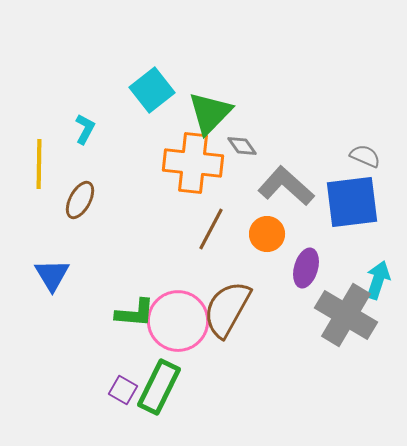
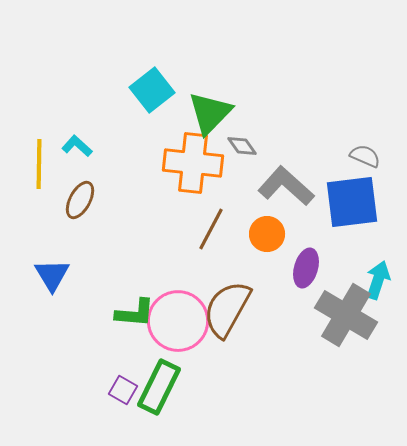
cyan L-shape: moved 8 px left, 17 px down; rotated 76 degrees counterclockwise
